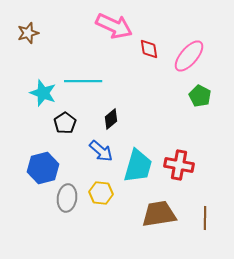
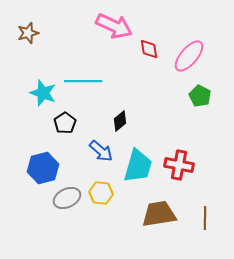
black diamond: moved 9 px right, 2 px down
gray ellipse: rotated 56 degrees clockwise
